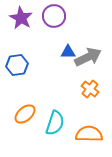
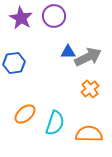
blue hexagon: moved 3 px left, 2 px up
orange cross: rotated 12 degrees clockwise
